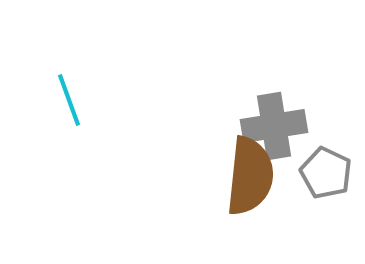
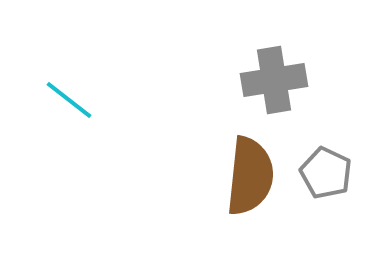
cyan line: rotated 32 degrees counterclockwise
gray cross: moved 46 px up
